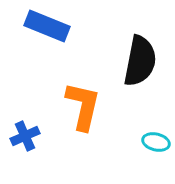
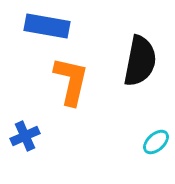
blue rectangle: rotated 12 degrees counterclockwise
orange L-shape: moved 12 px left, 25 px up
cyan ellipse: rotated 56 degrees counterclockwise
